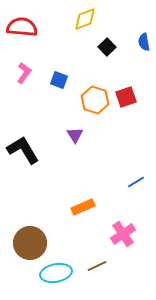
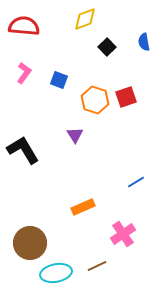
red semicircle: moved 2 px right, 1 px up
